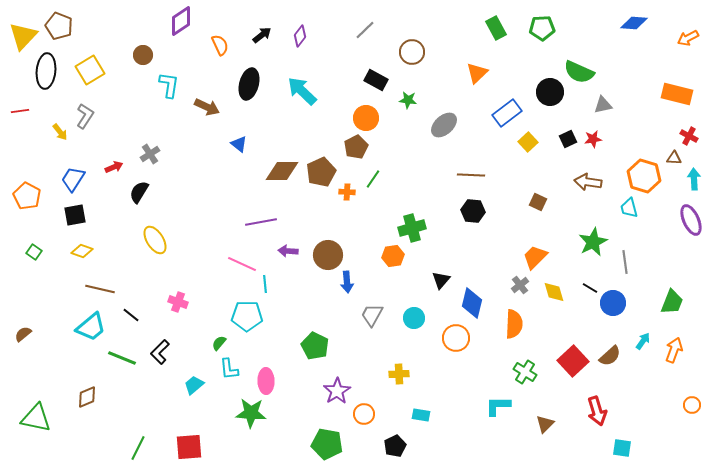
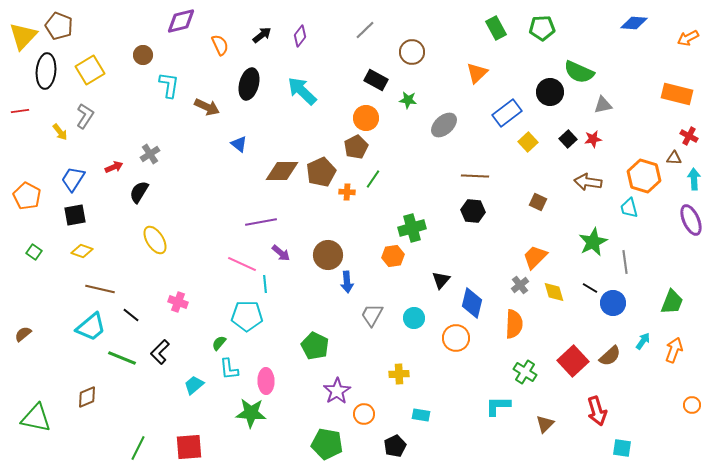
purple diamond at (181, 21): rotated 20 degrees clockwise
black square at (568, 139): rotated 18 degrees counterclockwise
brown line at (471, 175): moved 4 px right, 1 px down
purple arrow at (288, 251): moved 7 px left, 2 px down; rotated 144 degrees counterclockwise
